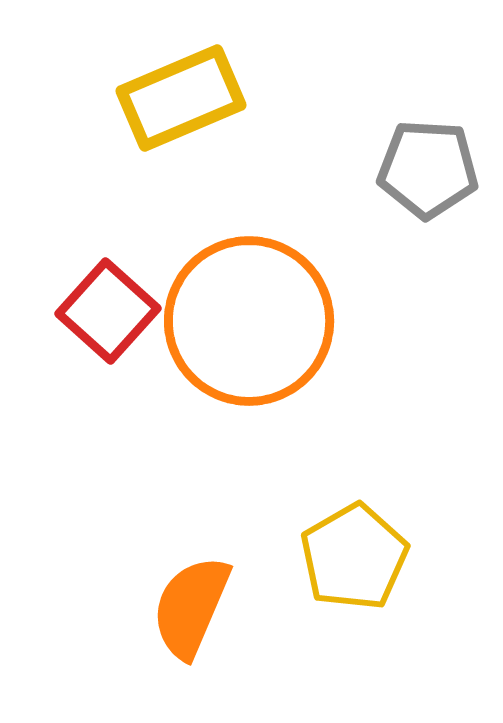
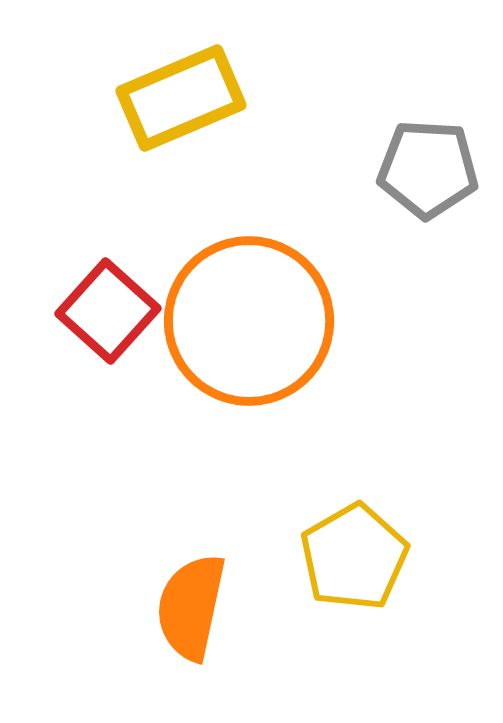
orange semicircle: rotated 11 degrees counterclockwise
